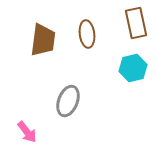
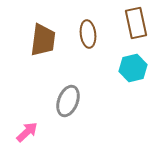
brown ellipse: moved 1 px right
pink arrow: rotated 95 degrees counterclockwise
